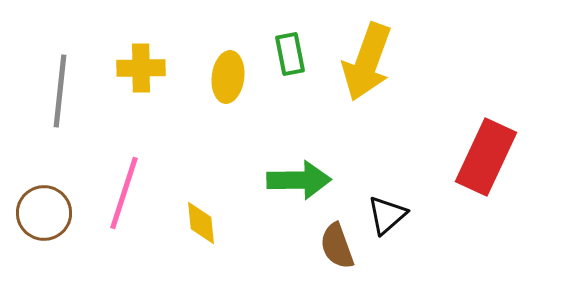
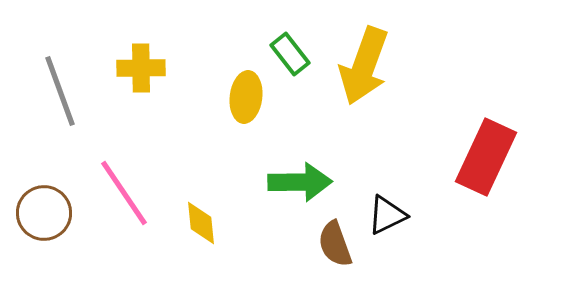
green rectangle: rotated 27 degrees counterclockwise
yellow arrow: moved 3 px left, 4 px down
yellow ellipse: moved 18 px right, 20 px down
gray line: rotated 26 degrees counterclockwise
green arrow: moved 1 px right, 2 px down
pink line: rotated 52 degrees counterclockwise
black triangle: rotated 15 degrees clockwise
brown semicircle: moved 2 px left, 2 px up
